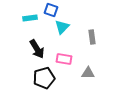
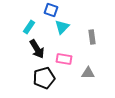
cyan rectangle: moved 1 px left, 9 px down; rotated 48 degrees counterclockwise
